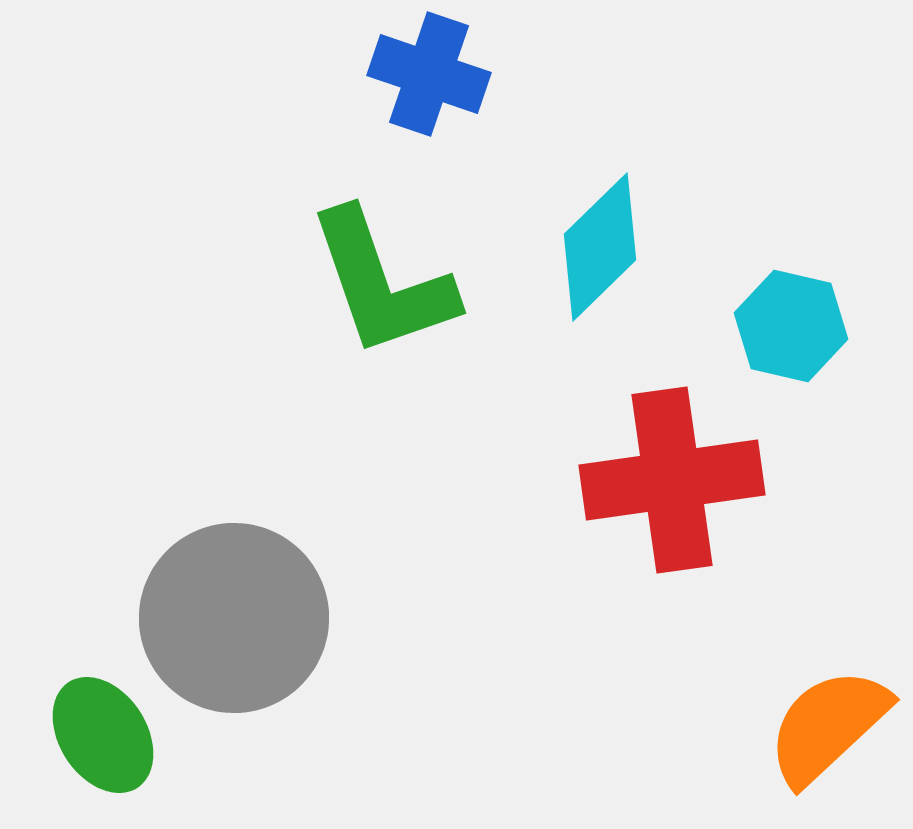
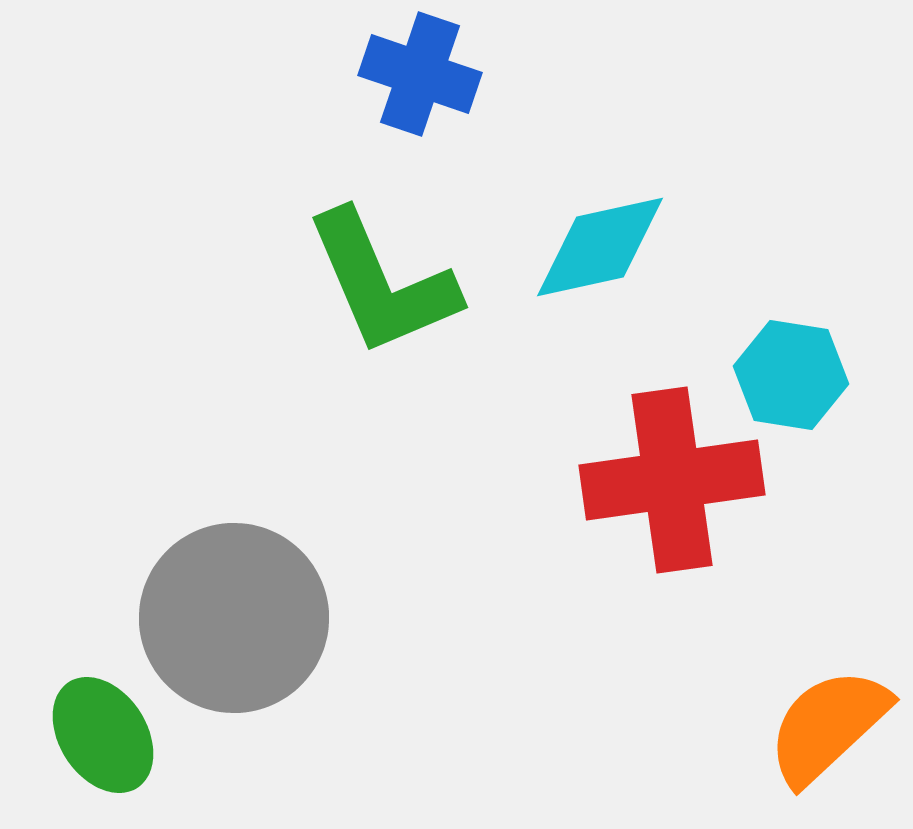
blue cross: moved 9 px left
cyan diamond: rotated 32 degrees clockwise
green L-shape: rotated 4 degrees counterclockwise
cyan hexagon: moved 49 px down; rotated 4 degrees counterclockwise
